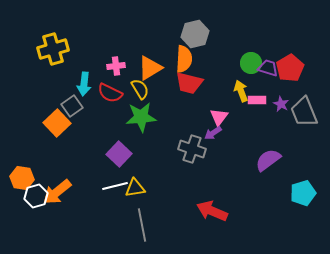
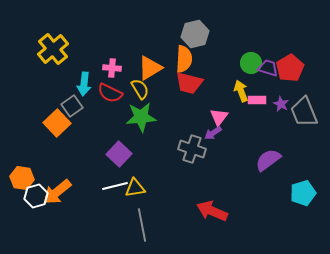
yellow cross: rotated 24 degrees counterclockwise
pink cross: moved 4 px left, 2 px down; rotated 12 degrees clockwise
